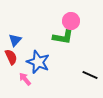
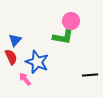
blue star: moved 1 px left
black line: rotated 28 degrees counterclockwise
